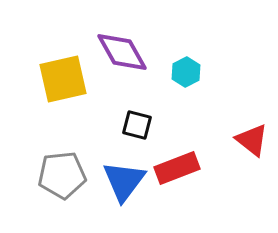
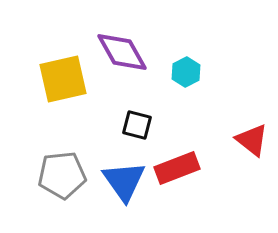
blue triangle: rotated 12 degrees counterclockwise
